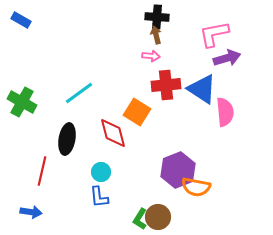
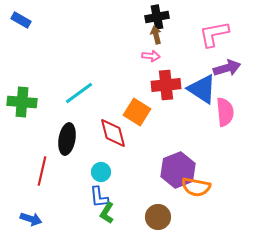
black cross: rotated 15 degrees counterclockwise
purple arrow: moved 10 px down
green cross: rotated 24 degrees counterclockwise
blue arrow: moved 7 px down; rotated 10 degrees clockwise
green L-shape: moved 33 px left, 6 px up
